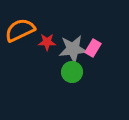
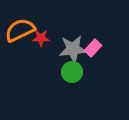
red star: moved 6 px left, 4 px up
pink rectangle: rotated 12 degrees clockwise
